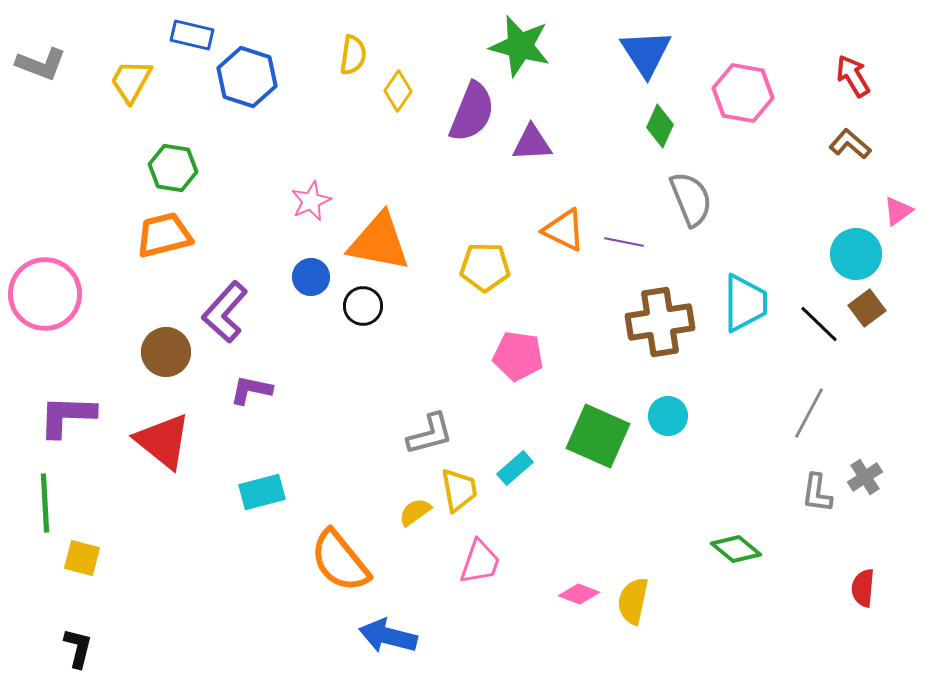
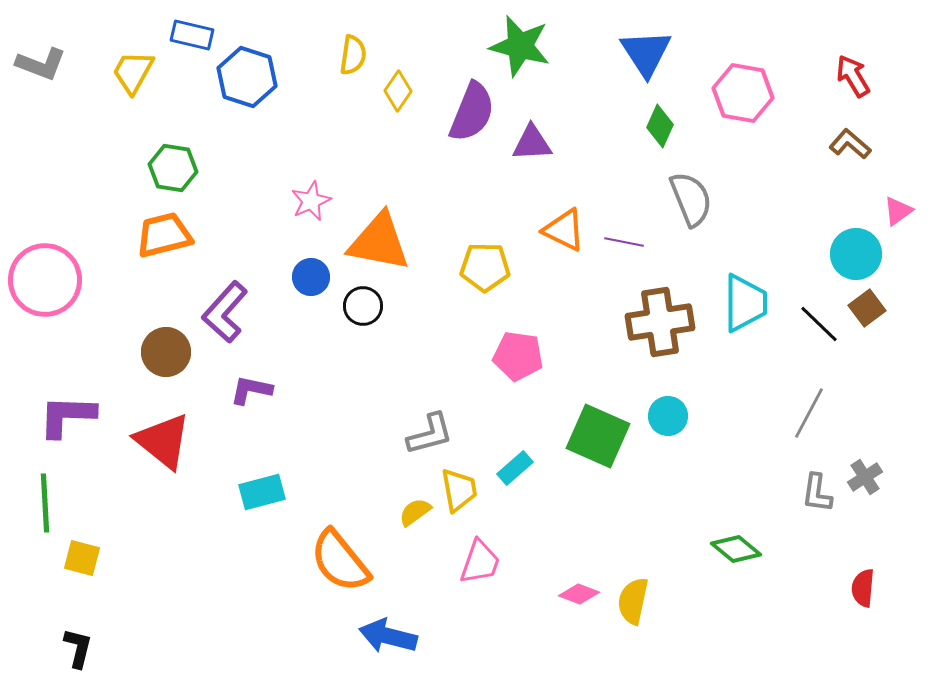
yellow trapezoid at (131, 81): moved 2 px right, 9 px up
pink circle at (45, 294): moved 14 px up
